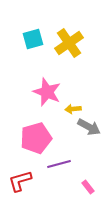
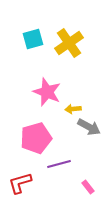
red L-shape: moved 2 px down
